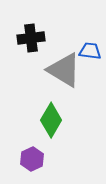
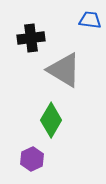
blue trapezoid: moved 31 px up
